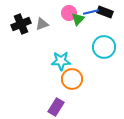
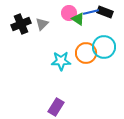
green triangle: rotated 40 degrees counterclockwise
gray triangle: rotated 24 degrees counterclockwise
orange circle: moved 14 px right, 26 px up
